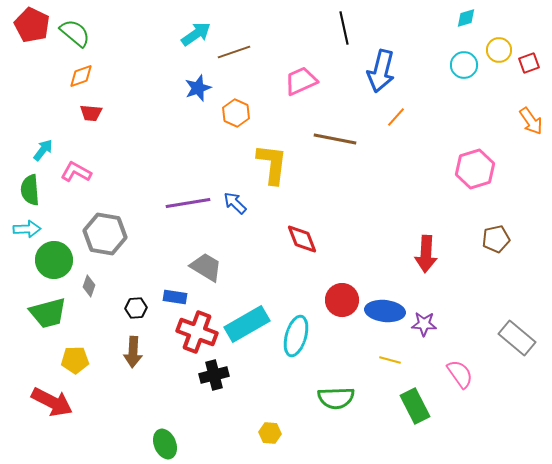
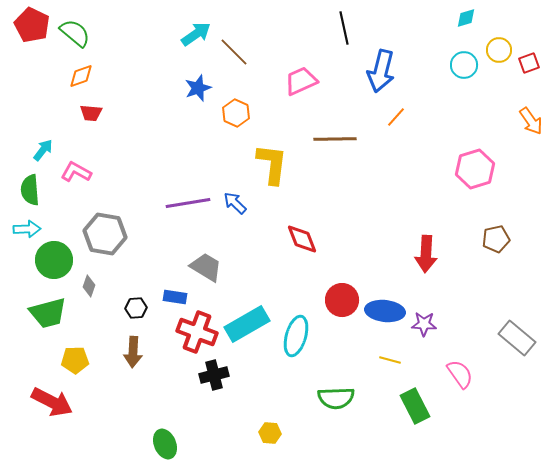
brown line at (234, 52): rotated 64 degrees clockwise
brown line at (335, 139): rotated 12 degrees counterclockwise
